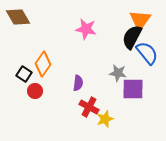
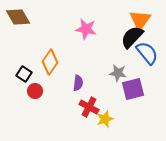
black semicircle: rotated 15 degrees clockwise
orange diamond: moved 7 px right, 2 px up
purple square: rotated 15 degrees counterclockwise
